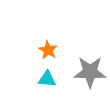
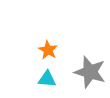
gray star: rotated 16 degrees clockwise
